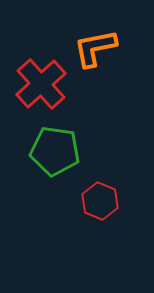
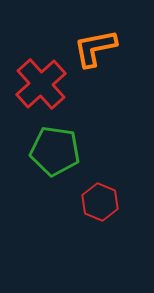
red hexagon: moved 1 px down
